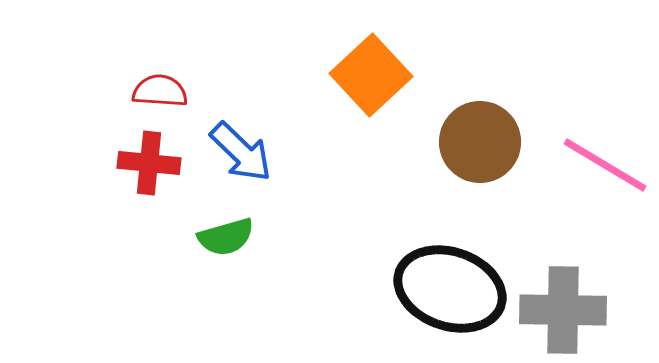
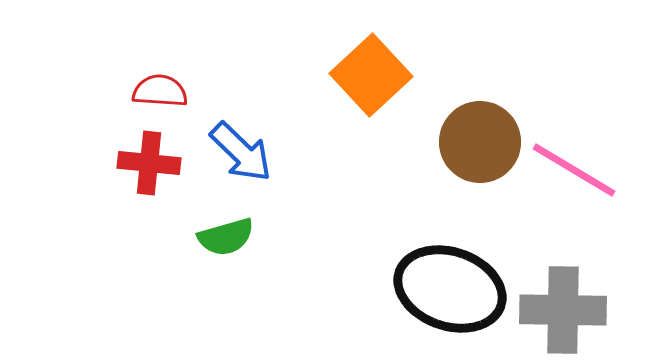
pink line: moved 31 px left, 5 px down
